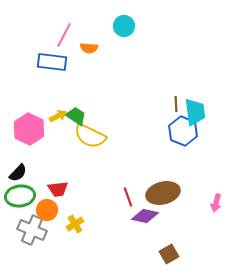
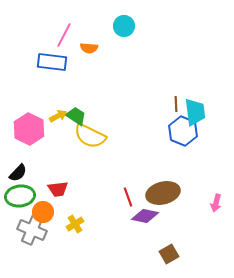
orange circle: moved 4 px left, 2 px down
